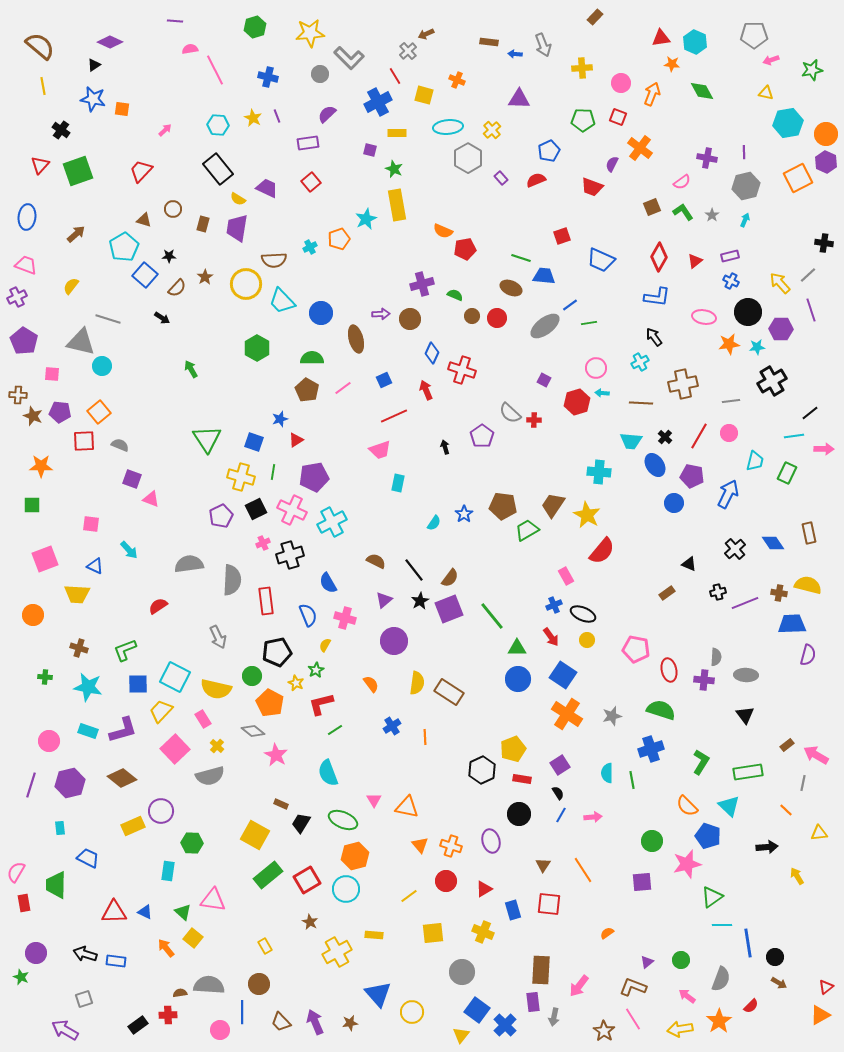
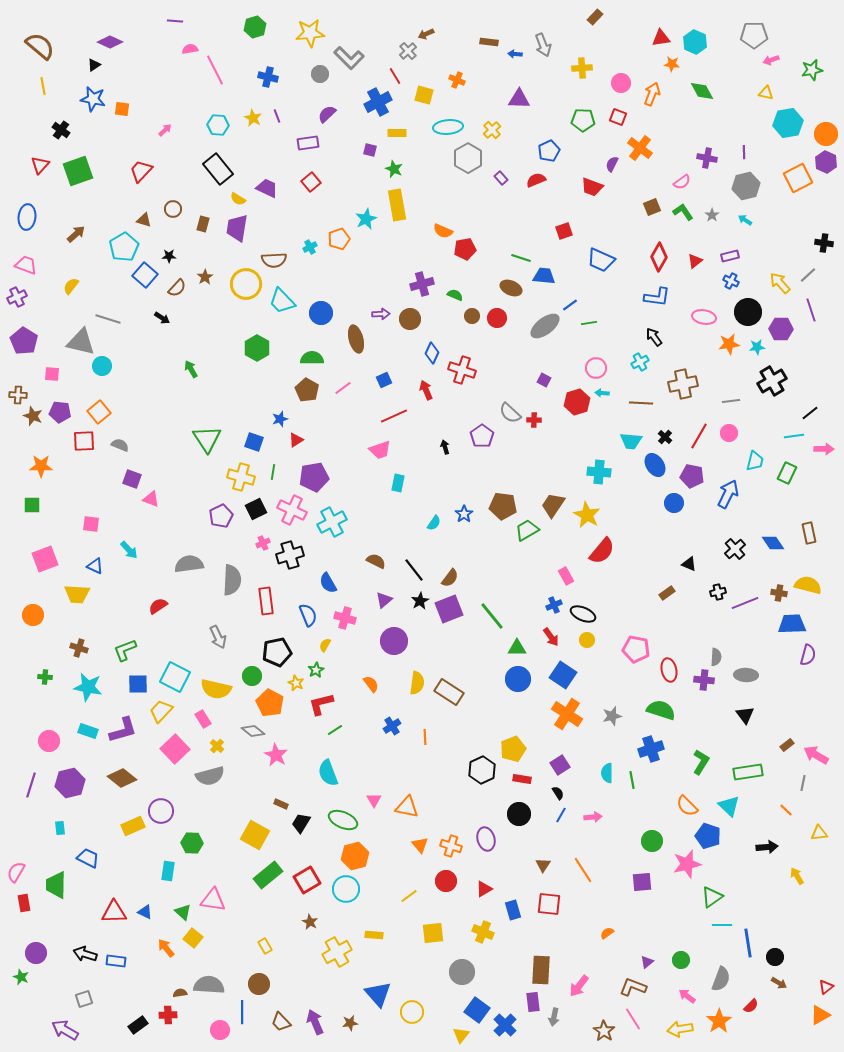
cyan arrow at (745, 220): rotated 80 degrees counterclockwise
red square at (562, 236): moved 2 px right, 5 px up
purple ellipse at (491, 841): moved 5 px left, 2 px up
